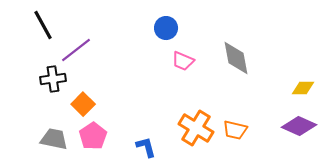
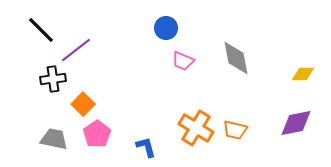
black line: moved 2 px left, 5 px down; rotated 16 degrees counterclockwise
yellow diamond: moved 14 px up
purple diamond: moved 3 px left, 3 px up; rotated 36 degrees counterclockwise
pink pentagon: moved 4 px right, 2 px up
